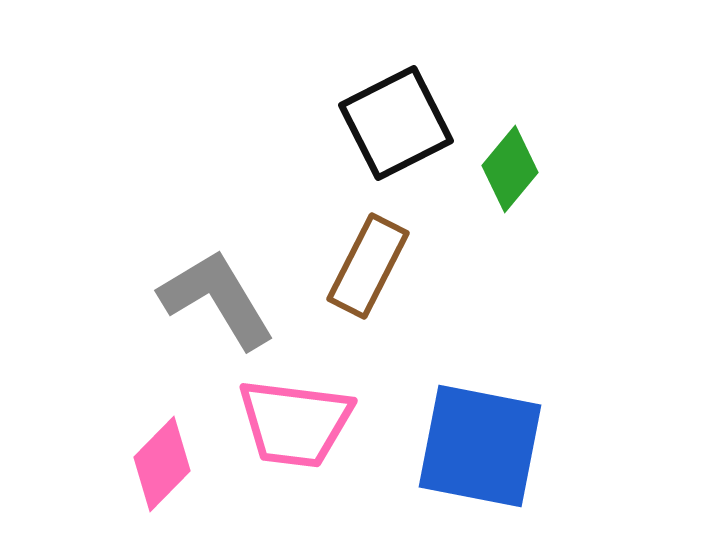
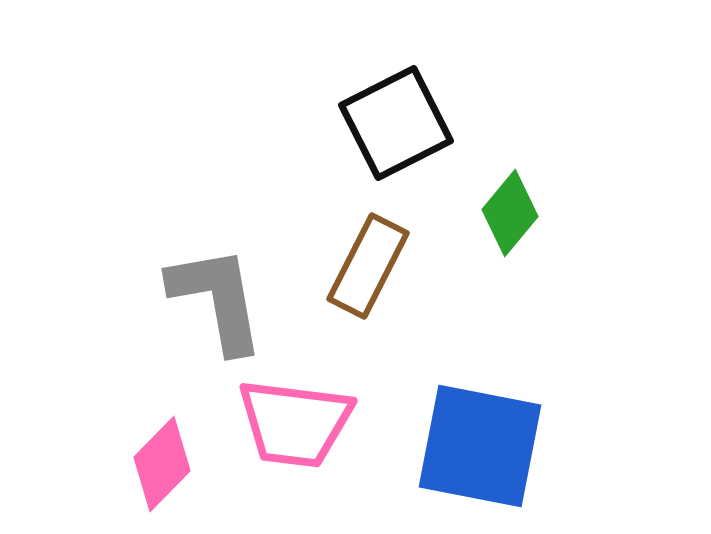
green diamond: moved 44 px down
gray L-shape: rotated 21 degrees clockwise
